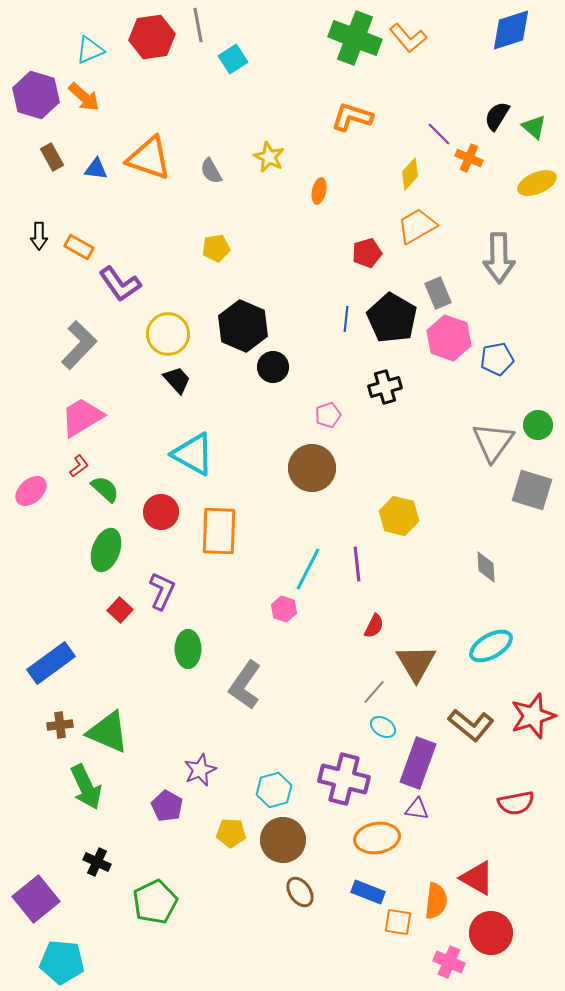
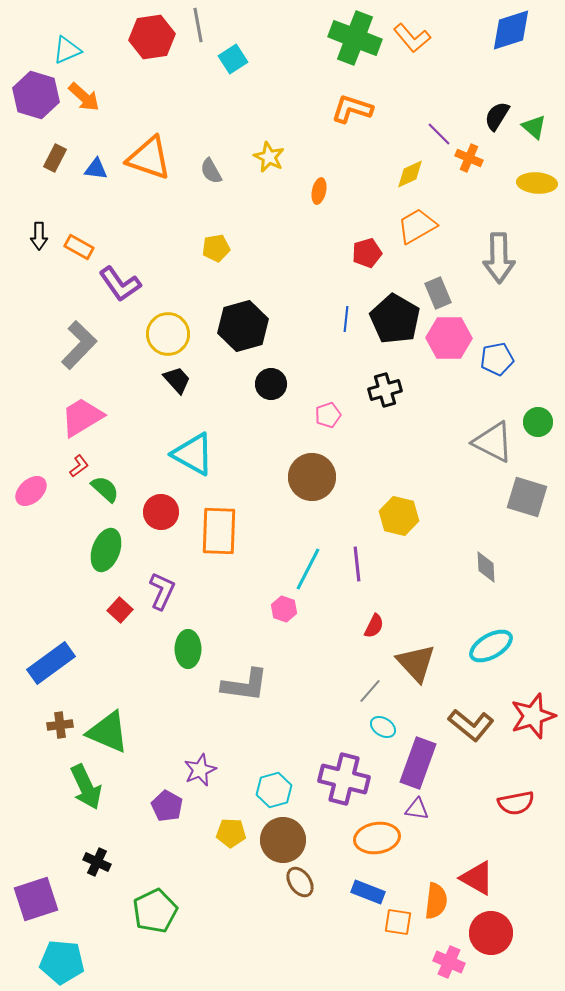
orange L-shape at (408, 38): moved 4 px right
cyan triangle at (90, 50): moved 23 px left
orange L-shape at (352, 117): moved 8 px up
brown rectangle at (52, 157): moved 3 px right, 1 px down; rotated 56 degrees clockwise
yellow diamond at (410, 174): rotated 24 degrees clockwise
yellow ellipse at (537, 183): rotated 27 degrees clockwise
black pentagon at (392, 318): moved 3 px right, 1 px down
black hexagon at (243, 326): rotated 21 degrees clockwise
pink hexagon at (449, 338): rotated 18 degrees counterclockwise
black circle at (273, 367): moved 2 px left, 17 px down
black cross at (385, 387): moved 3 px down
green circle at (538, 425): moved 3 px up
gray triangle at (493, 442): rotated 39 degrees counterclockwise
brown circle at (312, 468): moved 9 px down
gray square at (532, 490): moved 5 px left, 7 px down
brown triangle at (416, 663): rotated 12 degrees counterclockwise
gray L-shape at (245, 685): rotated 117 degrees counterclockwise
gray line at (374, 692): moved 4 px left, 1 px up
brown ellipse at (300, 892): moved 10 px up
purple square at (36, 899): rotated 21 degrees clockwise
green pentagon at (155, 902): moved 9 px down
